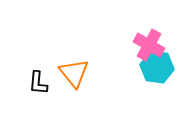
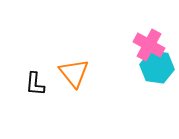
black L-shape: moved 3 px left, 1 px down
